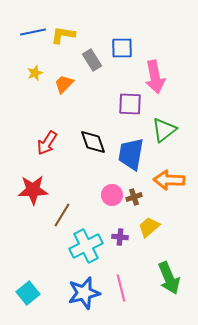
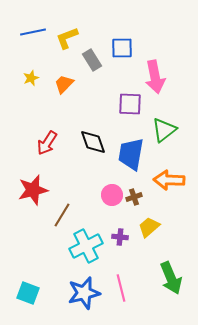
yellow L-shape: moved 4 px right, 3 px down; rotated 30 degrees counterclockwise
yellow star: moved 4 px left, 5 px down
red star: rotated 12 degrees counterclockwise
green arrow: moved 2 px right
cyan square: rotated 30 degrees counterclockwise
